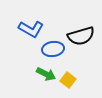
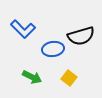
blue L-shape: moved 8 px left; rotated 15 degrees clockwise
green arrow: moved 14 px left, 3 px down
yellow square: moved 1 px right, 2 px up
